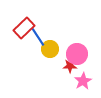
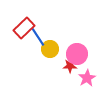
pink star: moved 4 px right, 3 px up
